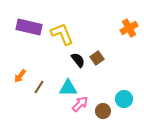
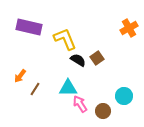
yellow L-shape: moved 3 px right, 5 px down
black semicircle: rotated 21 degrees counterclockwise
brown line: moved 4 px left, 2 px down
cyan circle: moved 3 px up
pink arrow: rotated 78 degrees counterclockwise
